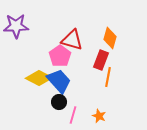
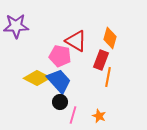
red triangle: moved 4 px right, 1 px down; rotated 15 degrees clockwise
pink pentagon: rotated 25 degrees counterclockwise
yellow diamond: moved 2 px left
black circle: moved 1 px right
